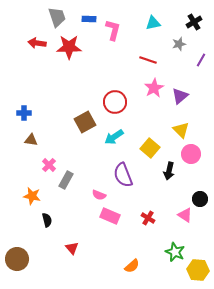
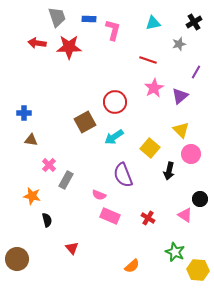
purple line: moved 5 px left, 12 px down
